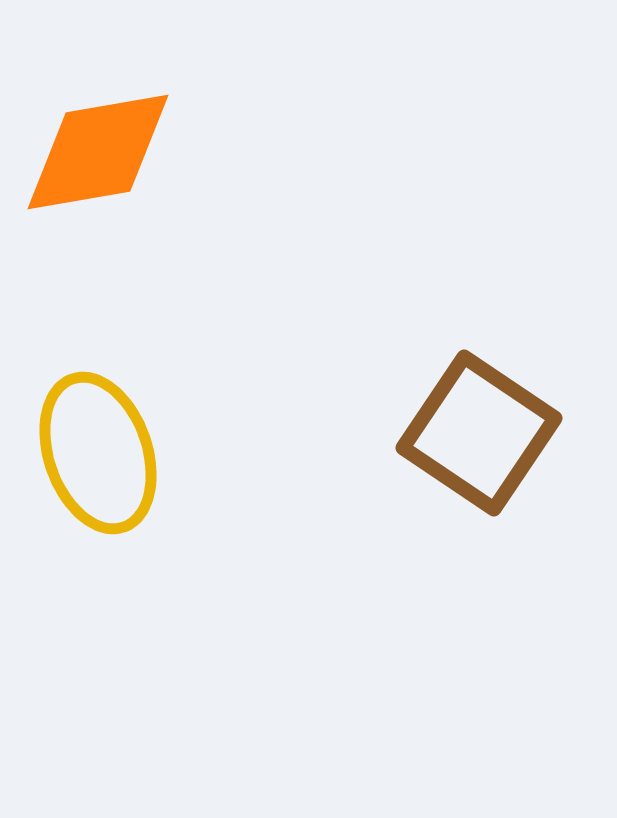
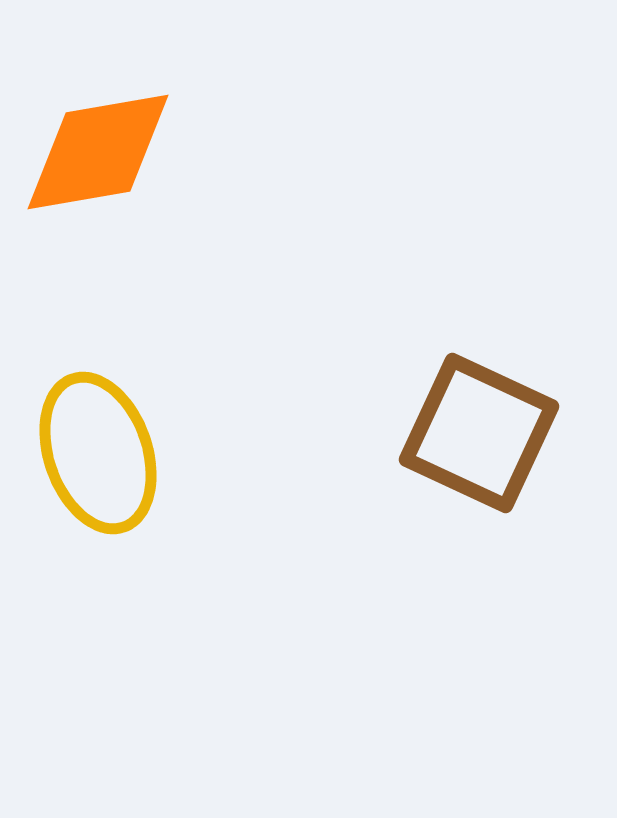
brown square: rotated 9 degrees counterclockwise
